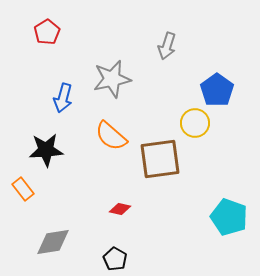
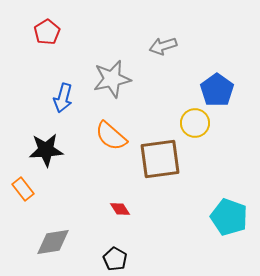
gray arrow: moved 4 px left; rotated 56 degrees clockwise
red diamond: rotated 45 degrees clockwise
